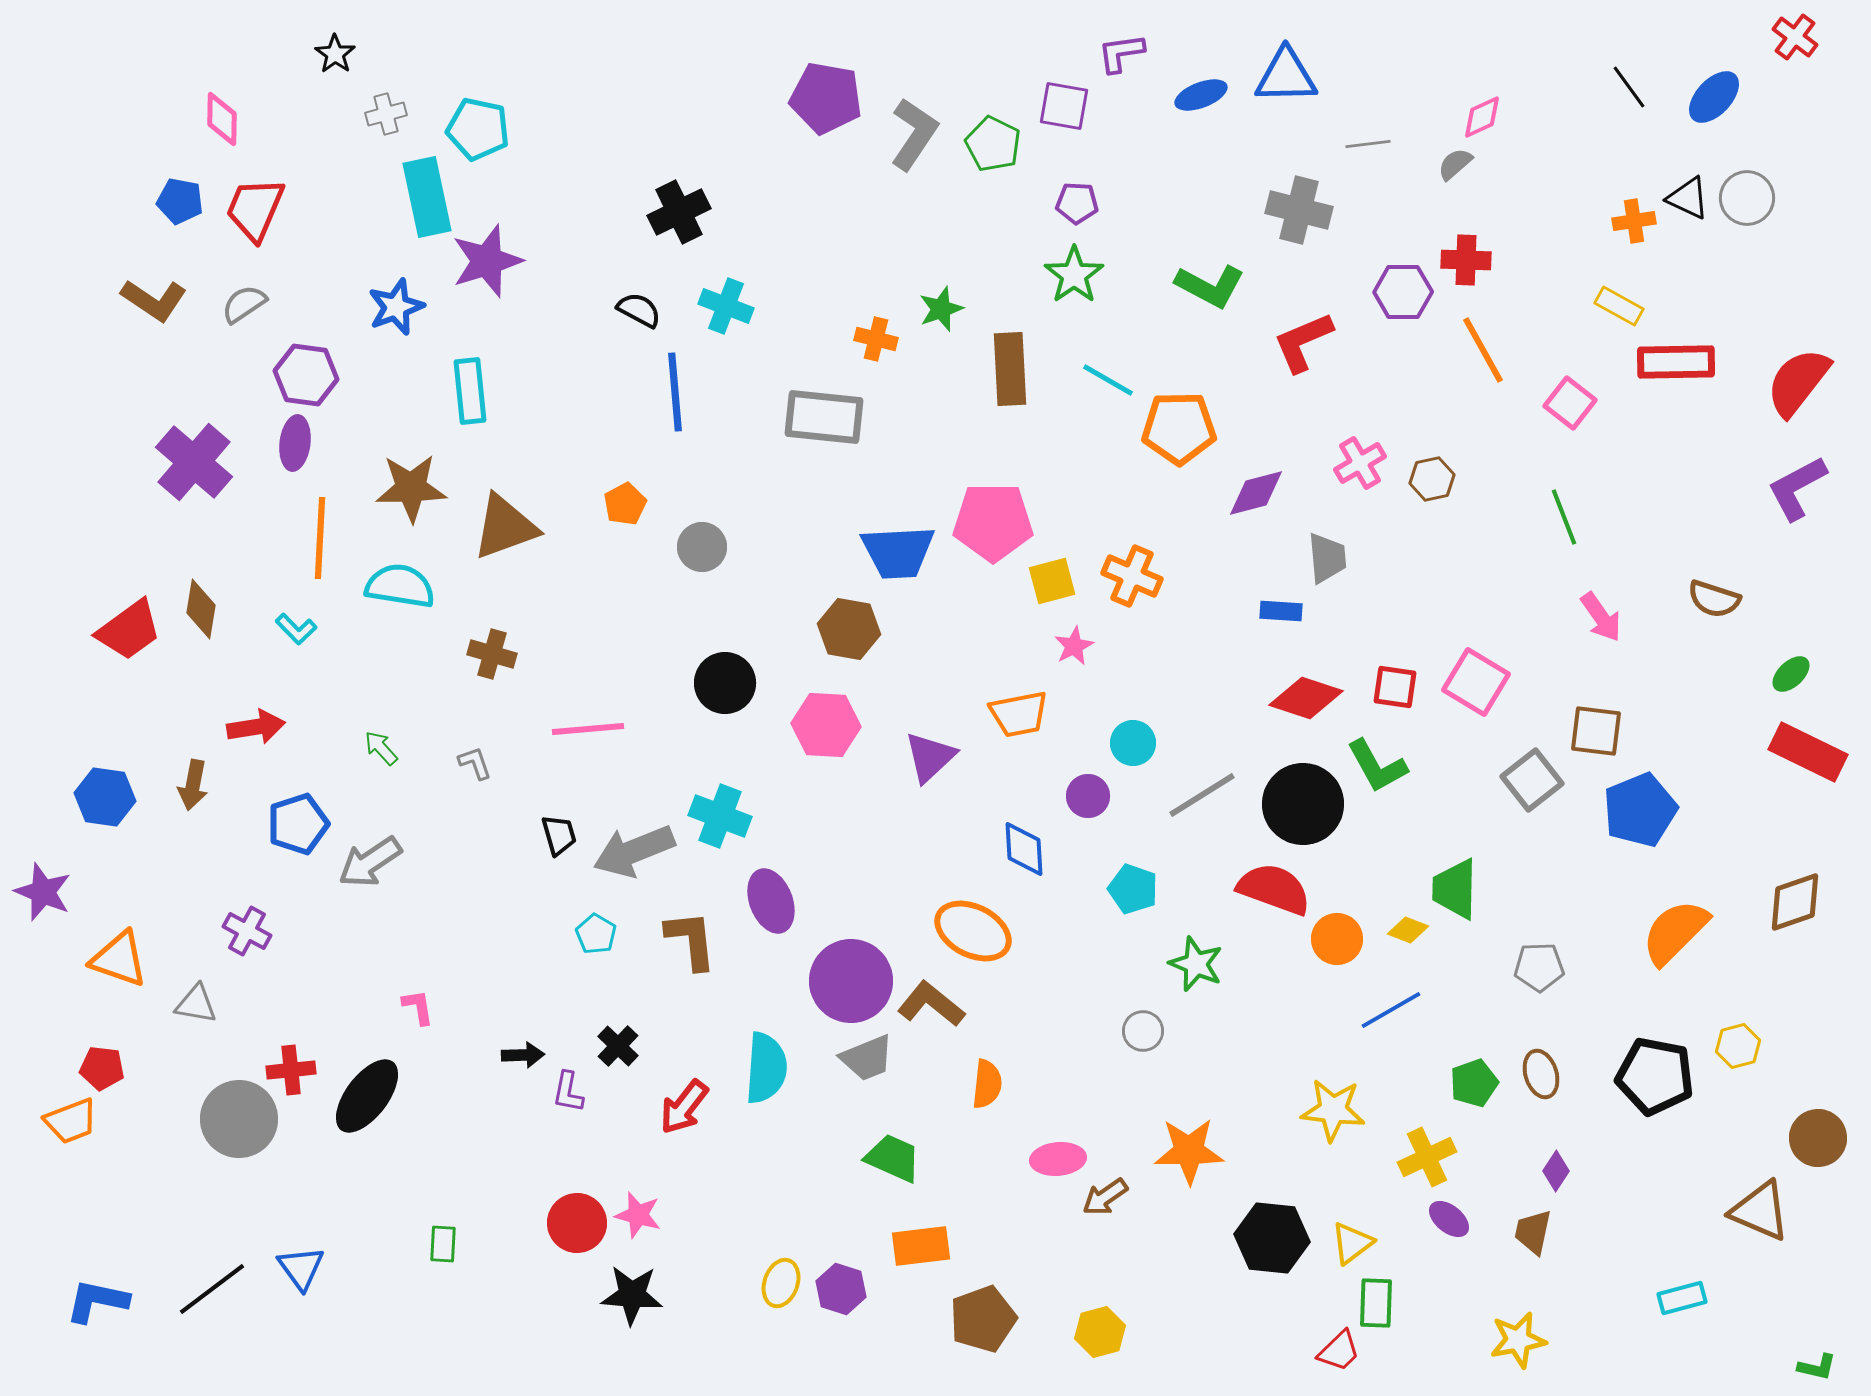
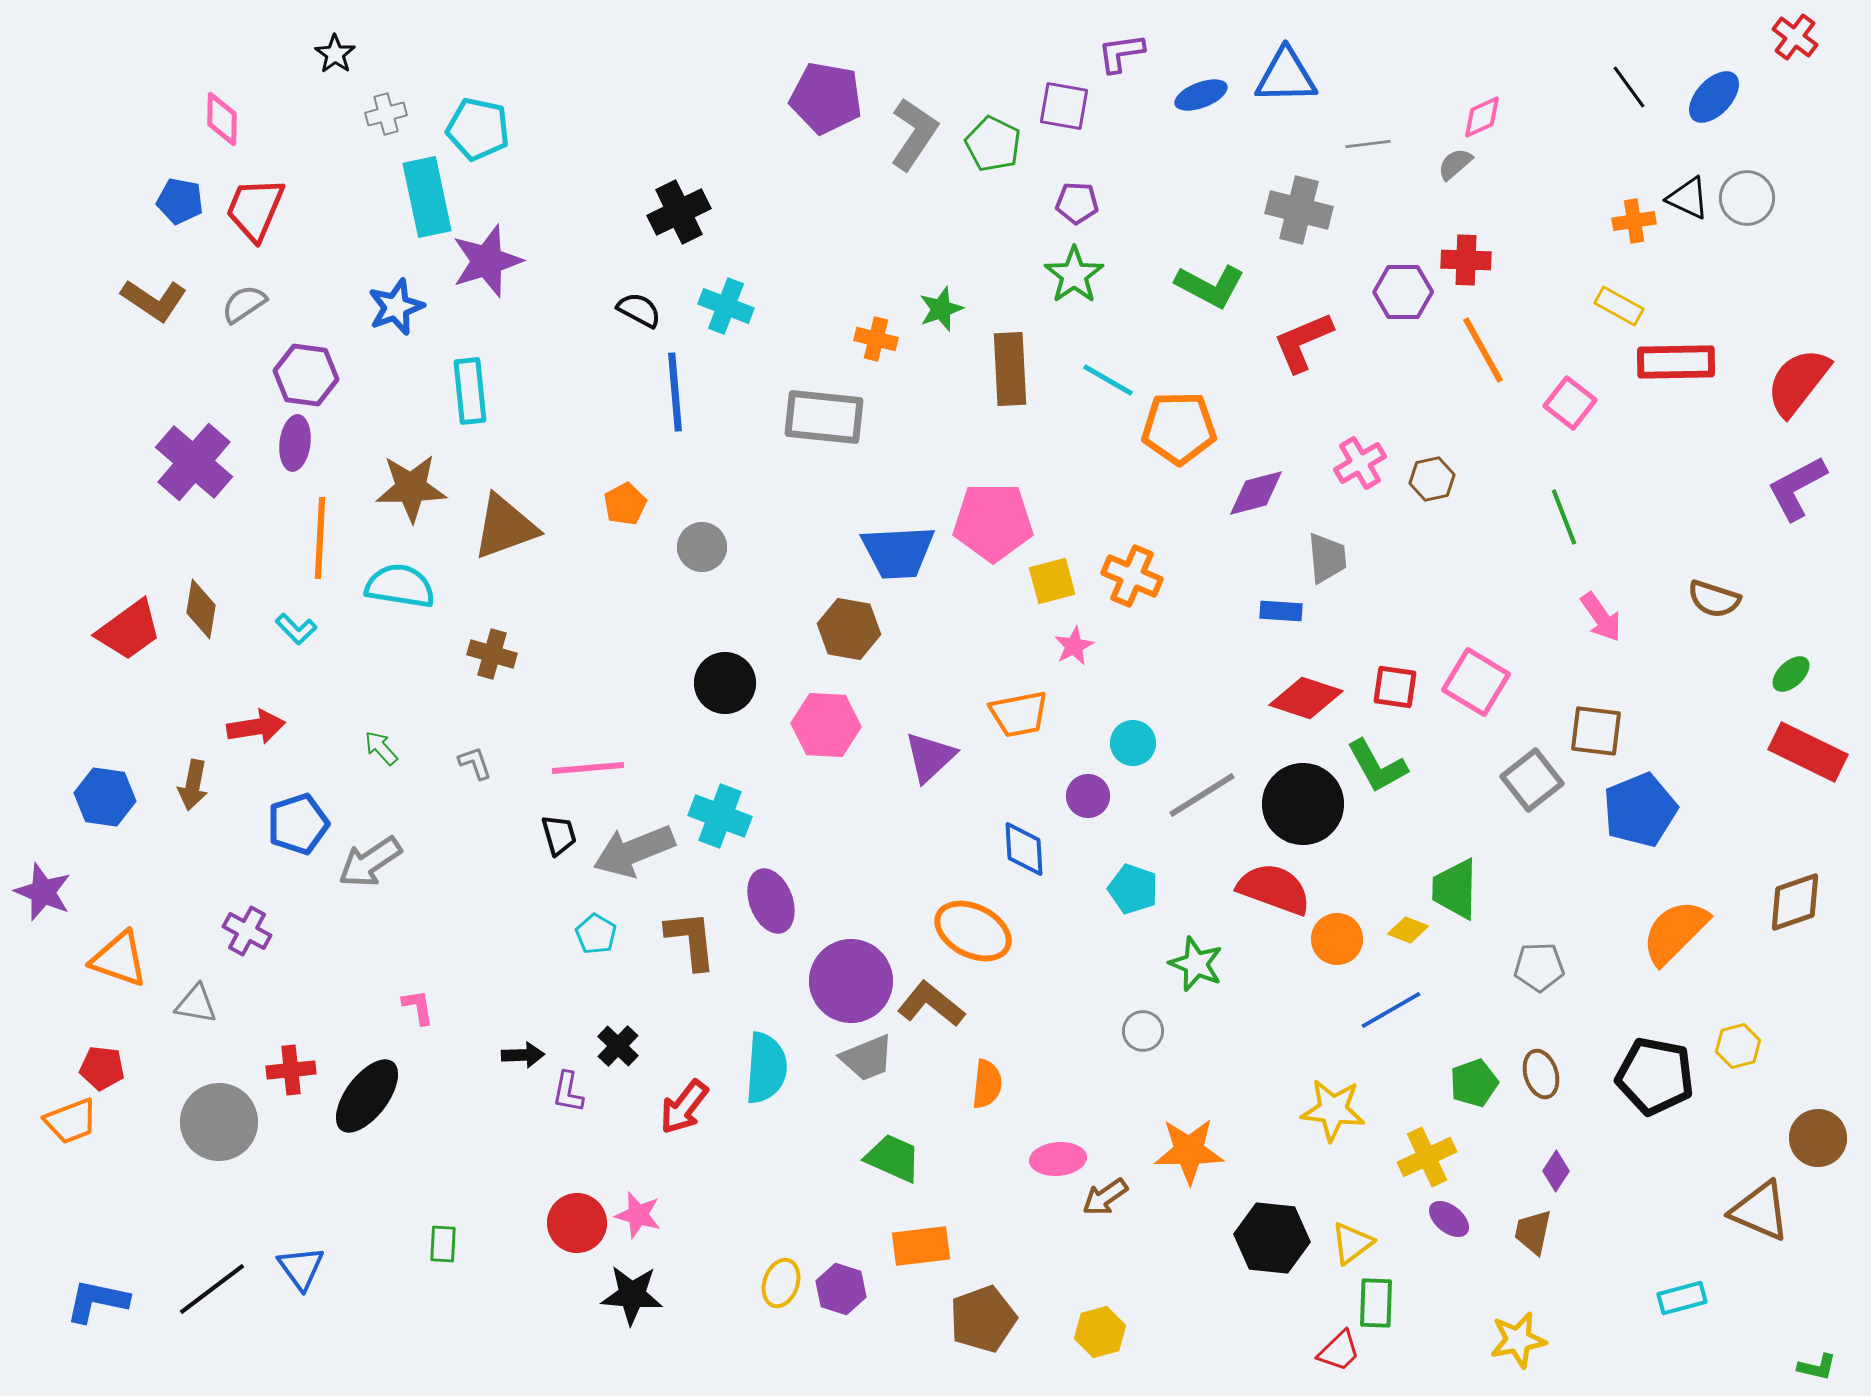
pink line at (588, 729): moved 39 px down
gray circle at (239, 1119): moved 20 px left, 3 px down
